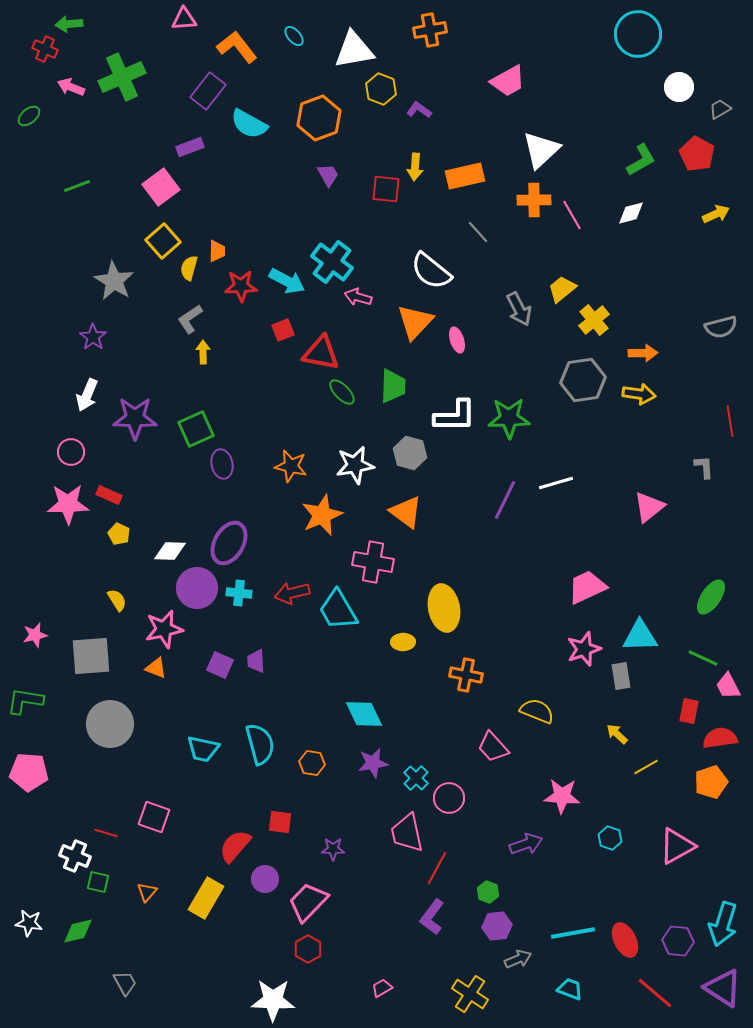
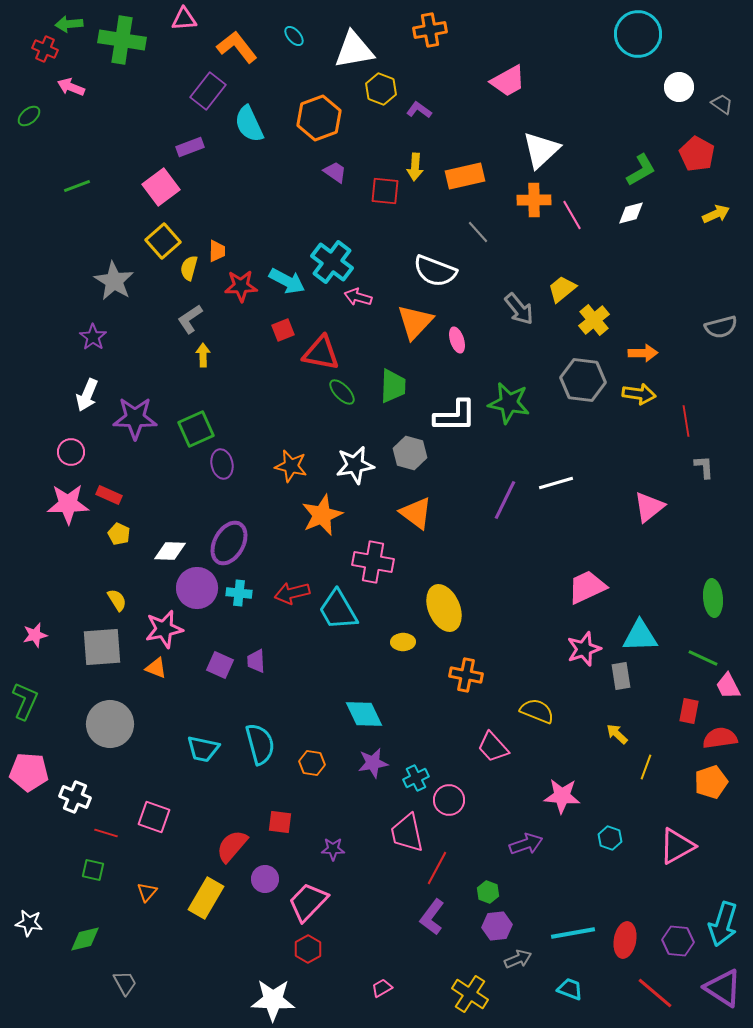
green cross at (122, 77): moved 37 px up; rotated 33 degrees clockwise
gray trapezoid at (720, 109): moved 2 px right, 5 px up; rotated 65 degrees clockwise
cyan semicircle at (249, 124): rotated 36 degrees clockwise
green L-shape at (641, 160): moved 10 px down
purple trapezoid at (328, 175): moved 7 px right, 3 px up; rotated 25 degrees counterclockwise
red square at (386, 189): moved 1 px left, 2 px down
white semicircle at (431, 271): moved 4 px right; rotated 18 degrees counterclockwise
gray arrow at (519, 309): rotated 12 degrees counterclockwise
yellow arrow at (203, 352): moved 3 px down
gray hexagon at (583, 380): rotated 15 degrees clockwise
green star at (509, 418): moved 15 px up; rotated 12 degrees clockwise
red line at (730, 421): moved 44 px left
orange triangle at (406, 512): moved 10 px right, 1 px down
green ellipse at (711, 597): moved 2 px right, 1 px down; rotated 39 degrees counterclockwise
yellow ellipse at (444, 608): rotated 12 degrees counterclockwise
gray square at (91, 656): moved 11 px right, 9 px up
green L-shape at (25, 701): rotated 105 degrees clockwise
yellow line at (646, 767): rotated 40 degrees counterclockwise
cyan cross at (416, 778): rotated 20 degrees clockwise
pink circle at (449, 798): moved 2 px down
red semicircle at (235, 846): moved 3 px left
white cross at (75, 856): moved 59 px up
green square at (98, 882): moved 5 px left, 12 px up
green diamond at (78, 931): moved 7 px right, 8 px down
red ellipse at (625, 940): rotated 36 degrees clockwise
